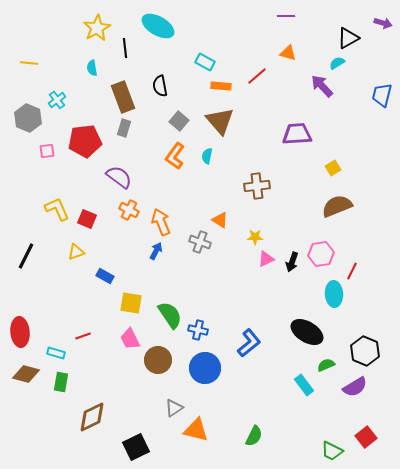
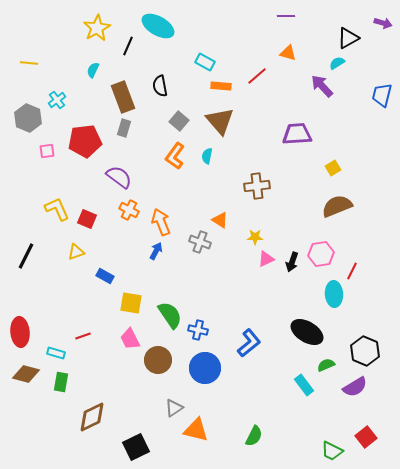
black line at (125, 48): moved 3 px right, 2 px up; rotated 30 degrees clockwise
cyan semicircle at (92, 68): moved 1 px right, 2 px down; rotated 35 degrees clockwise
